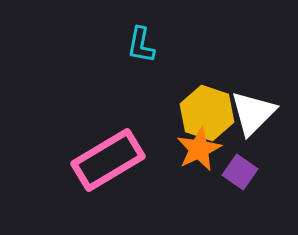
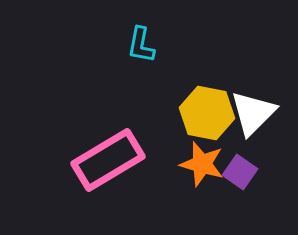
yellow hexagon: rotated 8 degrees counterclockwise
orange star: moved 3 px right, 15 px down; rotated 30 degrees counterclockwise
